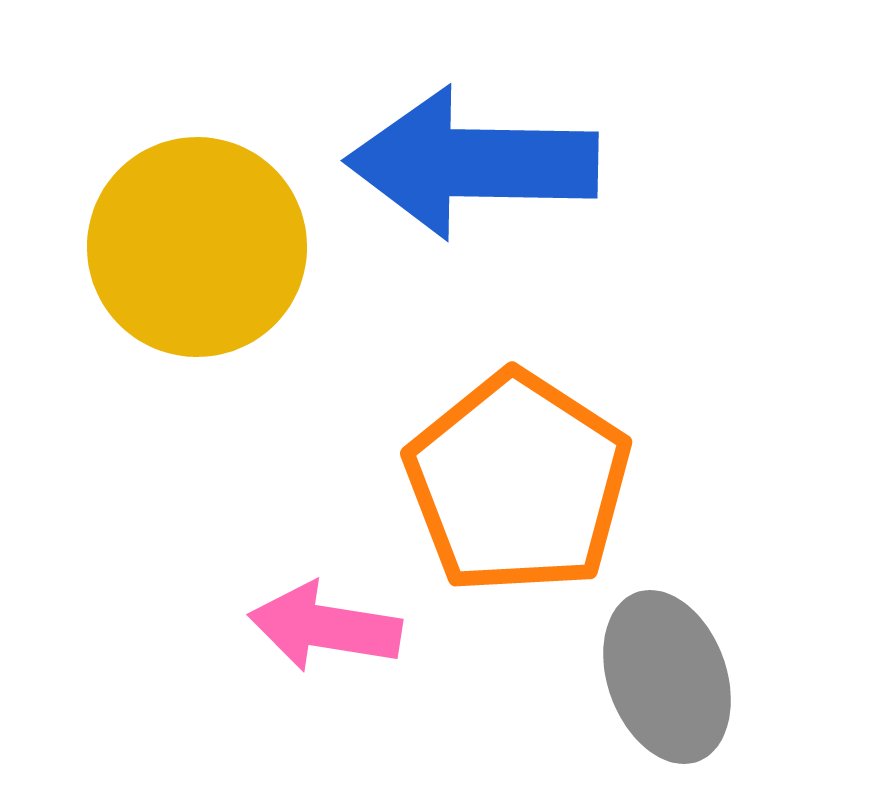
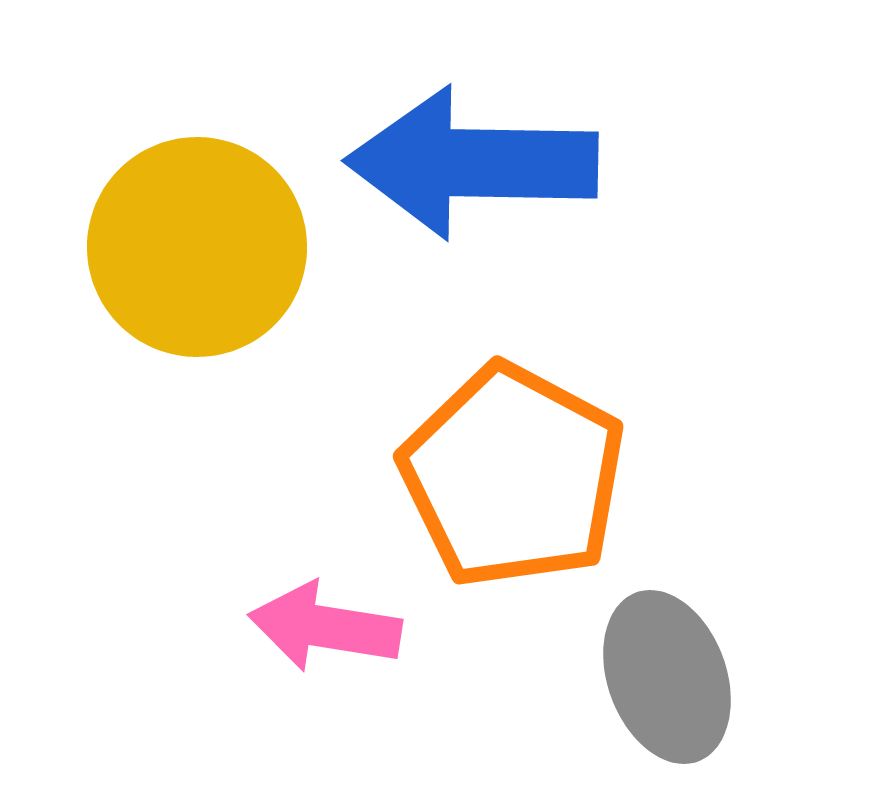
orange pentagon: moved 5 px left, 7 px up; rotated 5 degrees counterclockwise
